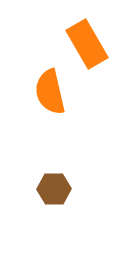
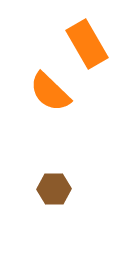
orange semicircle: rotated 33 degrees counterclockwise
